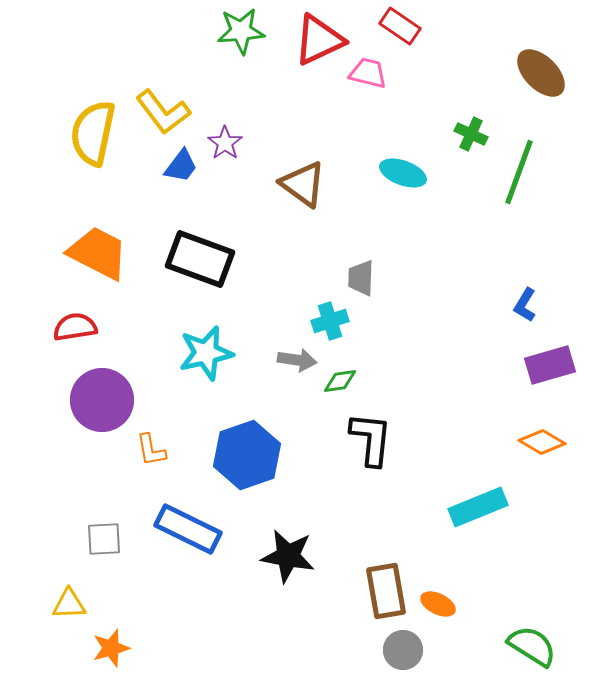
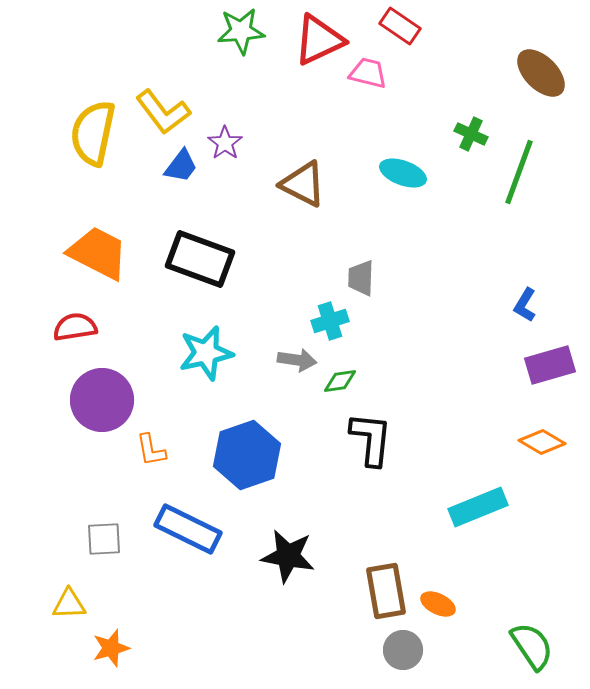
brown triangle: rotated 9 degrees counterclockwise
green semicircle: rotated 24 degrees clockwise
